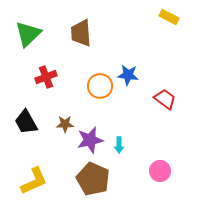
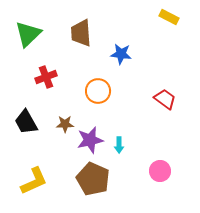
blue star: moved 7 px left, 21 px up
orange circle: moved 2 px left, 5 px down
